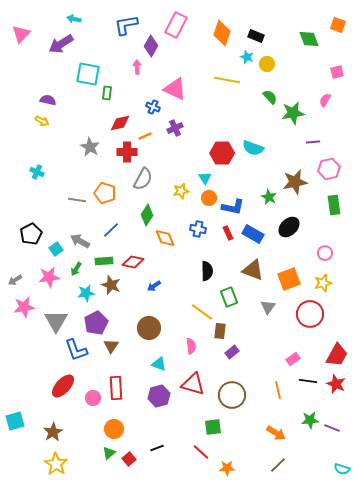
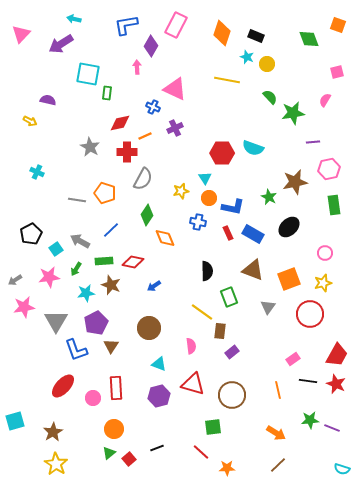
yellow arrow at (42, 121): moved 12 px left
blue cross at (198, 229): moved 7 px up
